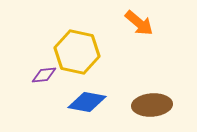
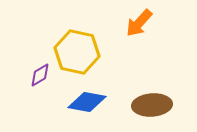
orange arrow: rotated 92 degrees clockwise
purple diamond: moved 4 px left; rotated 25 degrees counterclockwise
